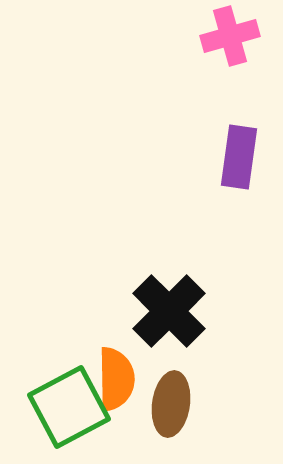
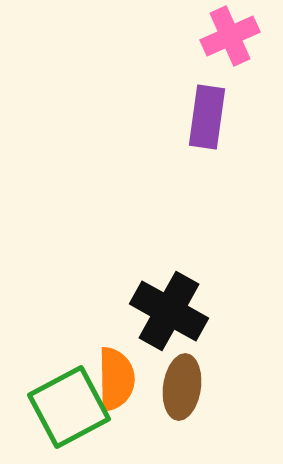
pink cross: rotated 8 degrees counterclockwise
purple rectangle: moved 32 px left, 40 px up
black cross: rotated 16 degrees counterclockwise
brown ellipse: moved 11 px right, 17 px up
